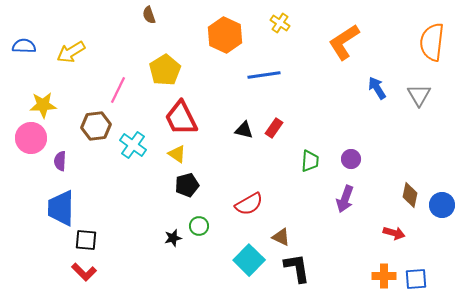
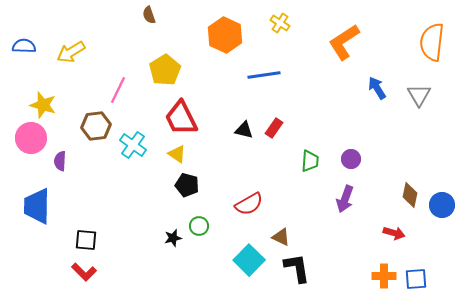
yellow star: rotated 20 degrees clockwise
black pentagon: rotated 30 degrees clockwise
blue trapezoid: moved 24 px left, 2 px up
